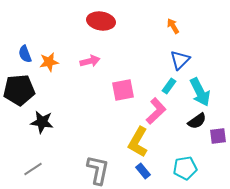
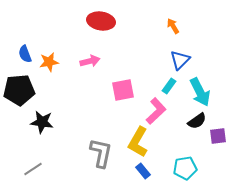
gray L-shape: moved 3 px right, 17 px up
